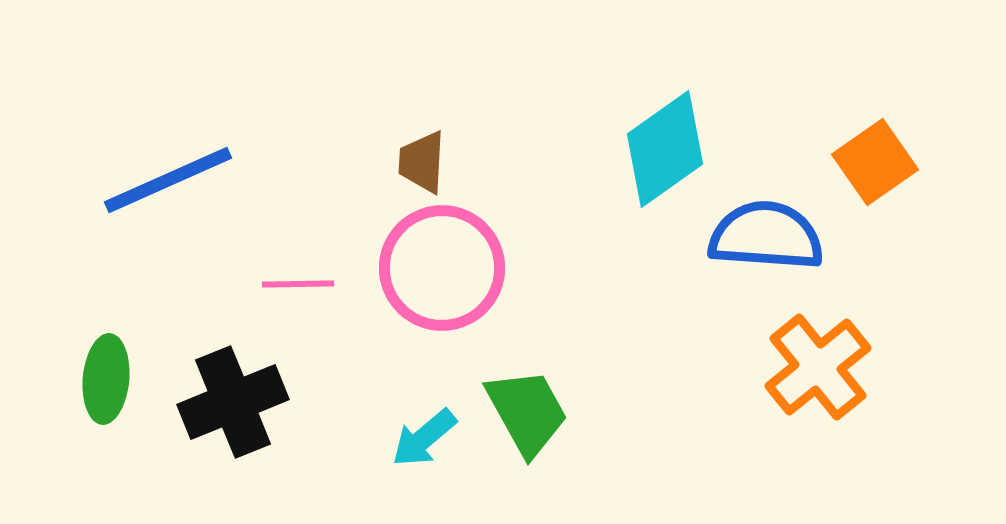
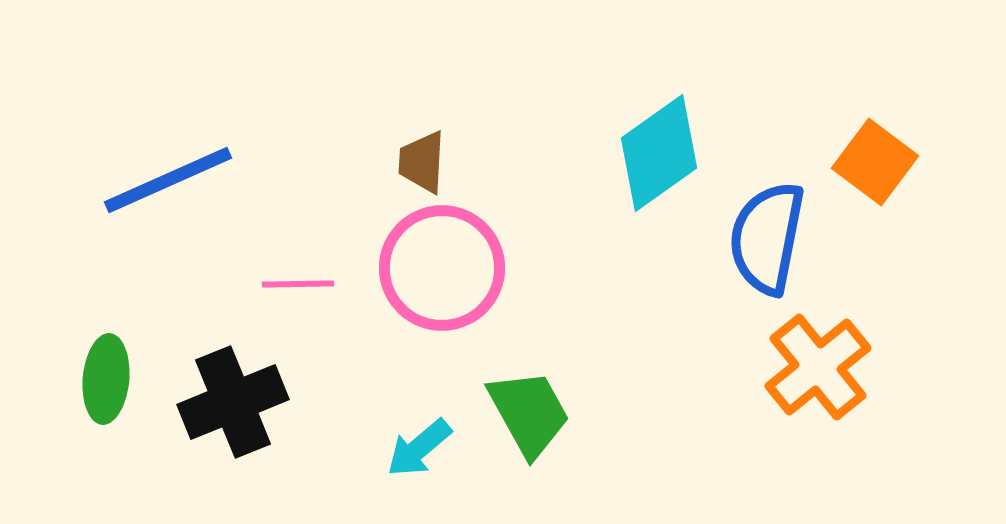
cyan diamond: moved 6 px left, 4 px down
orange square: rotated 18 degrees counterclockwise
blue semicircle: moved 1 px right, 2 px down; rotated 83 degrees counterclockwise
green trapezoid: moved 2 px right, 1 px down
cyan arrow: moved 5 px left, 10 px down
